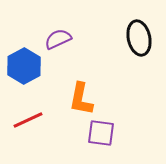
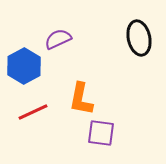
red line: moved 5 px right, 8 px up
